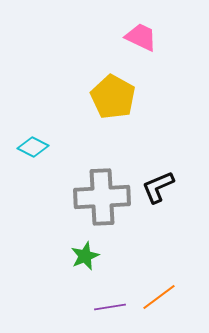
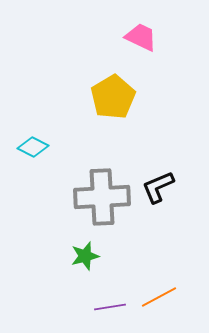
yellow pentagon: rotated 12 degrees clockwise
green star: rotated 8 degrees clockwise
orange line: rotated 9 degrees clockwise
